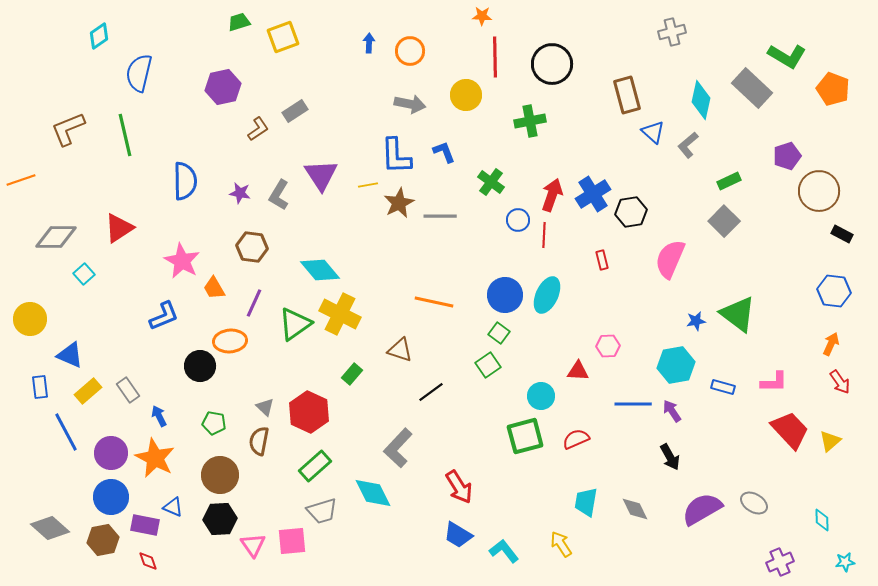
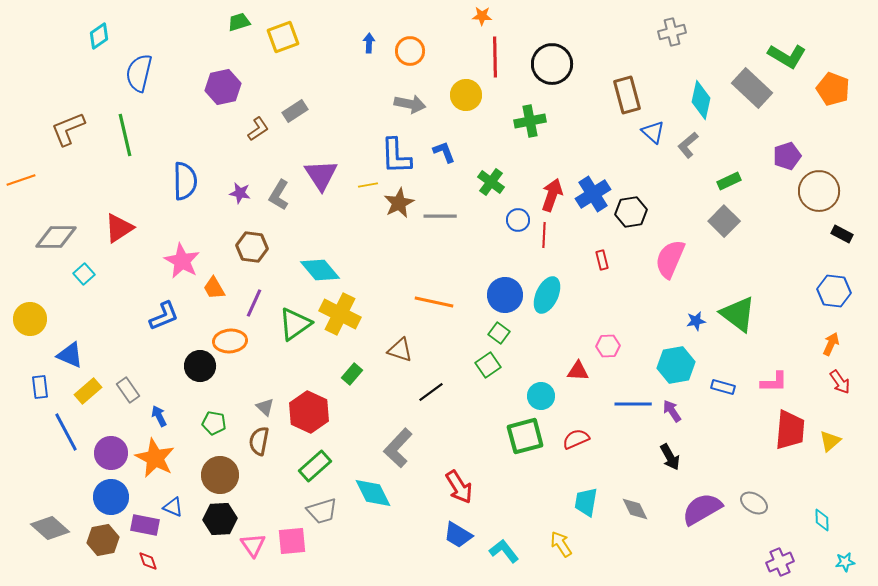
red trapezoid at (790, 430): rotated 48 degrees clockwise
